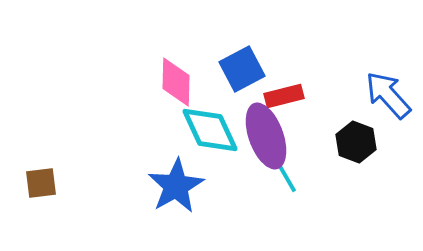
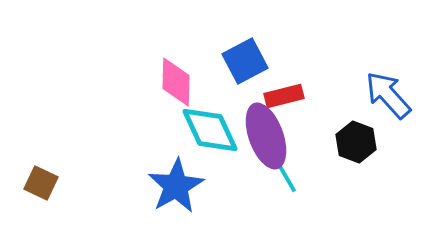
blue square: moved 3 px right, 8 px up
brown square: rotated 32 degrees clockwise
